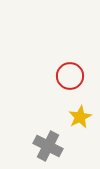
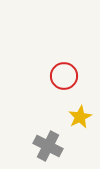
red circle: moved 6 px left
